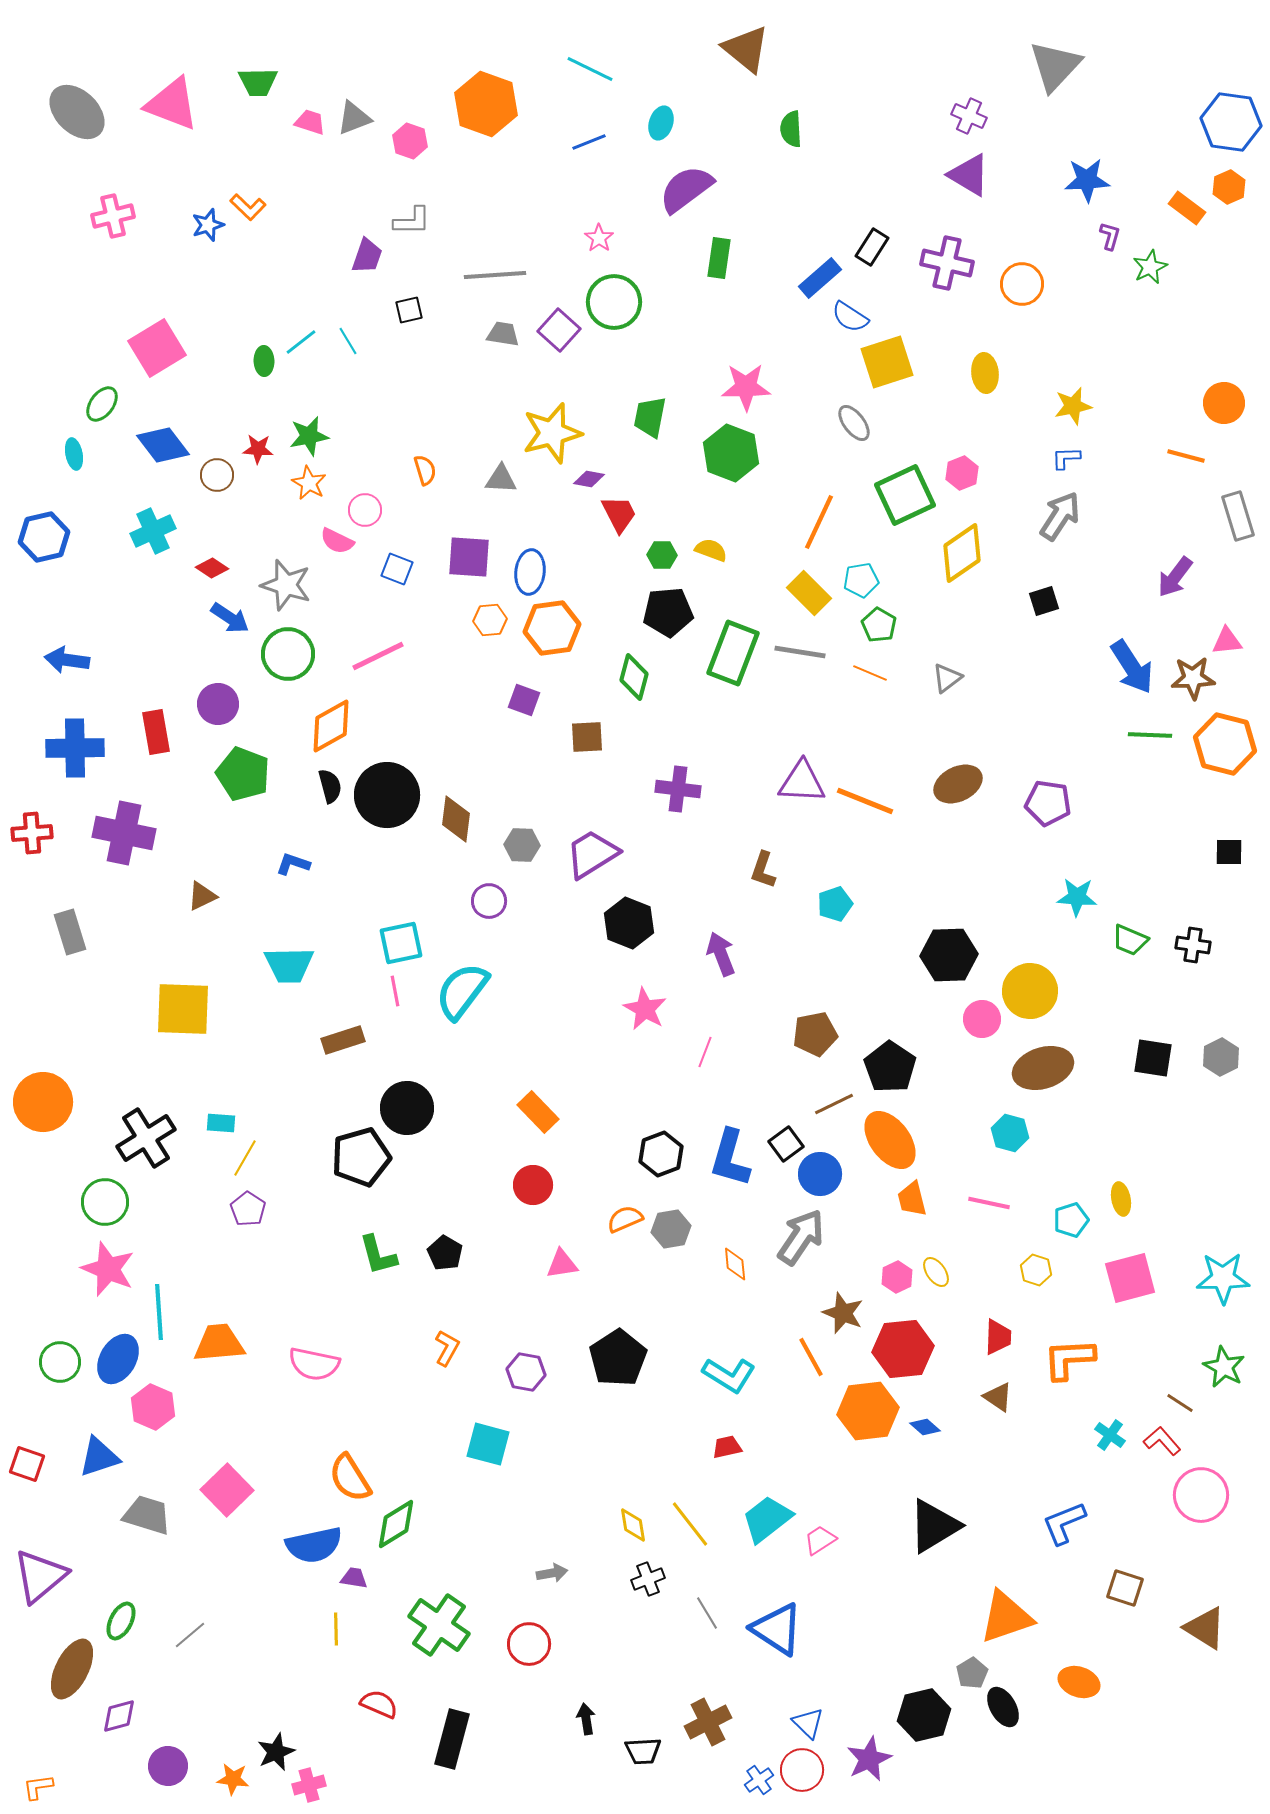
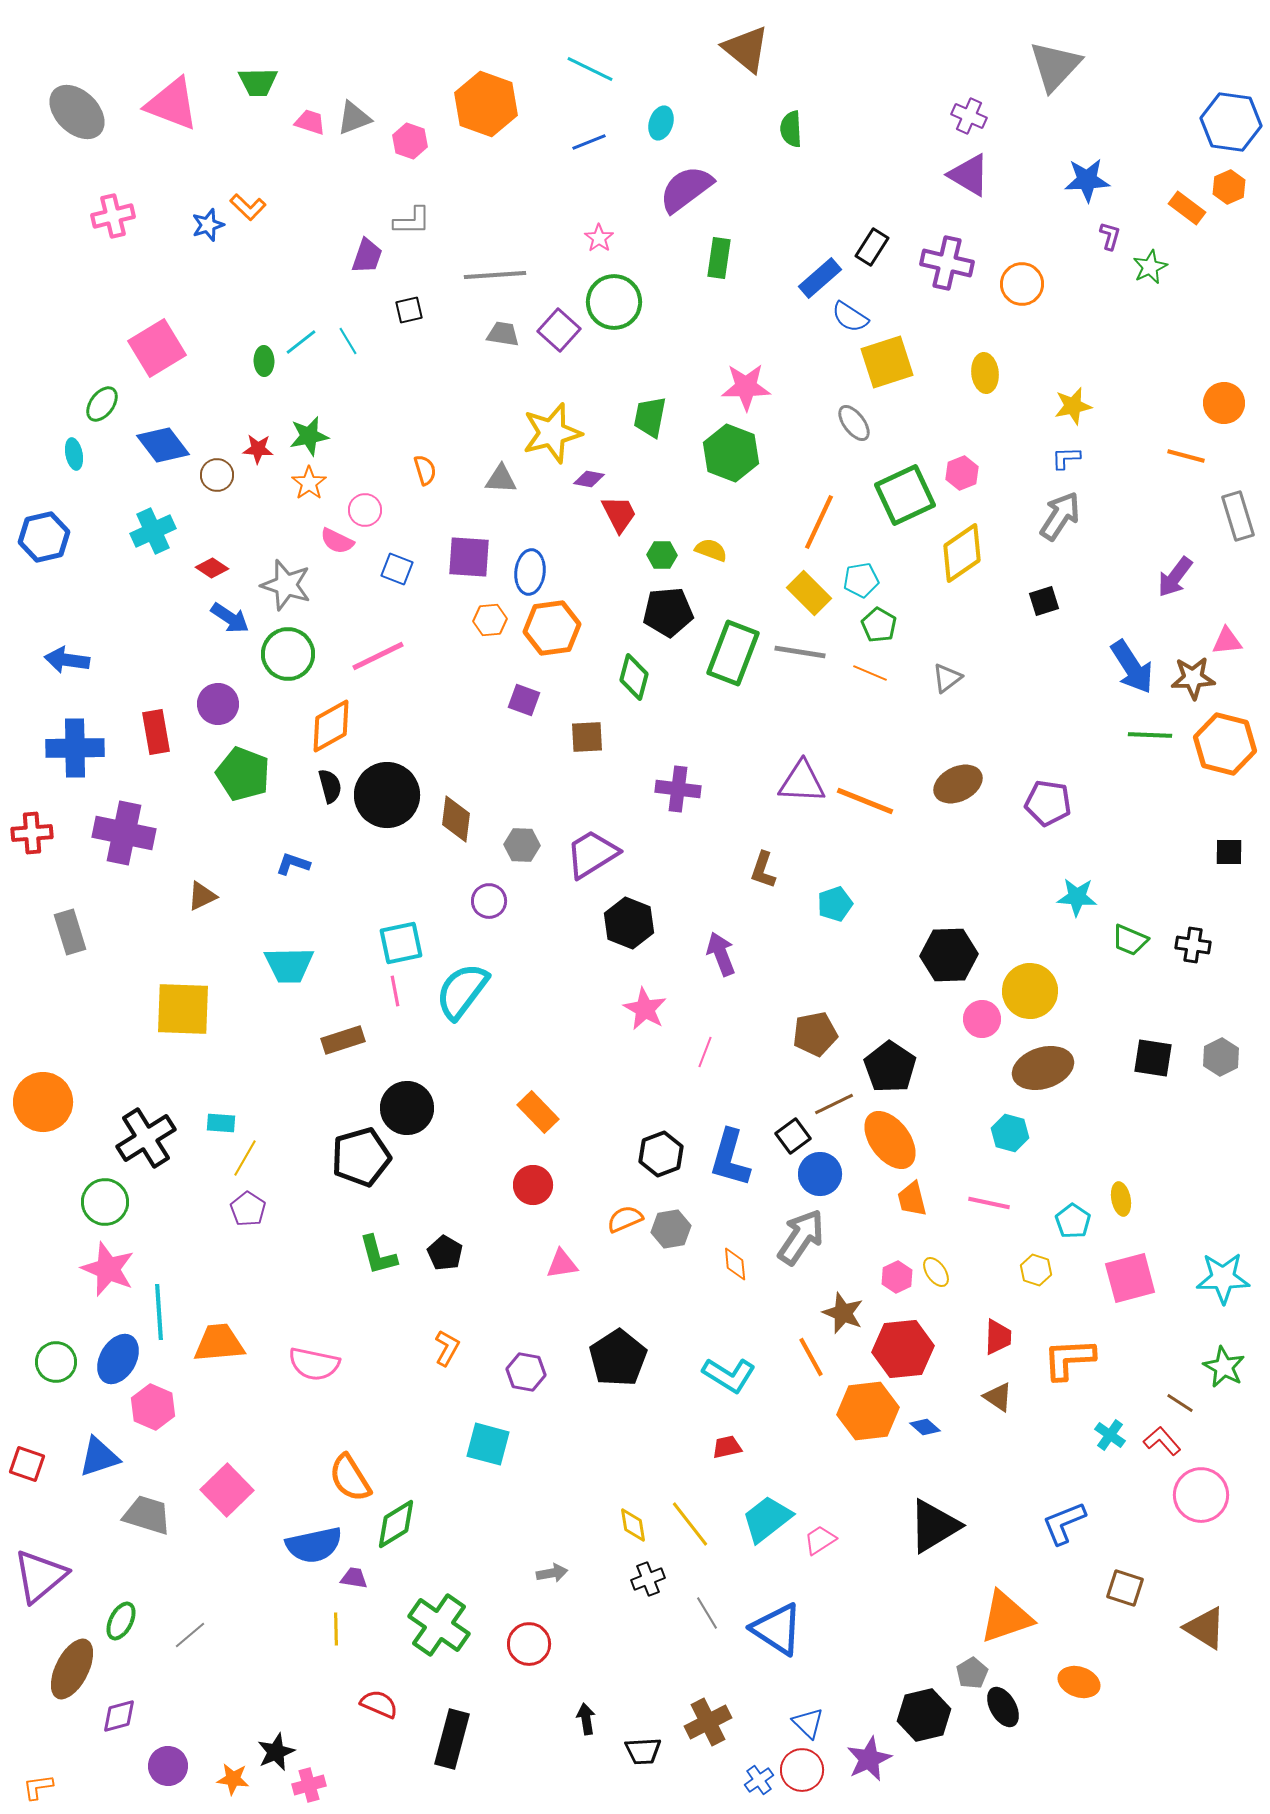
orange star at (309, 483): rotated 8 degrees clockwise
black square at (786, 1144): moved 7 px right, 8 px up
cyan pentagon at (1071, 1220): moved 2 px right, 1 px down; rotated 20 degrees counterclockwise
green circle at (60, 1362): moved 4 px left
